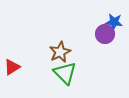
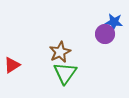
red triangle: moved 2 px up
green triangle: rotated 20 degrees clockwise
